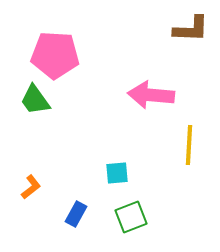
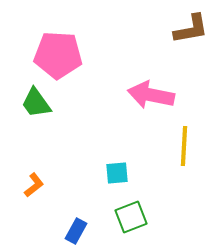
brown L-shape: rotated 12 degrees counterclockwise
pink pentagon: moved 3 px right
pink arrow: rotated 6 degrees clockwise
green trapezoid: moved 1 px right, 3 px down
yellow line: moved 5 px left, 1 px down
orange L-shape: moved 3 px right, 2 px up
blue rectangle: moved 17 px down
